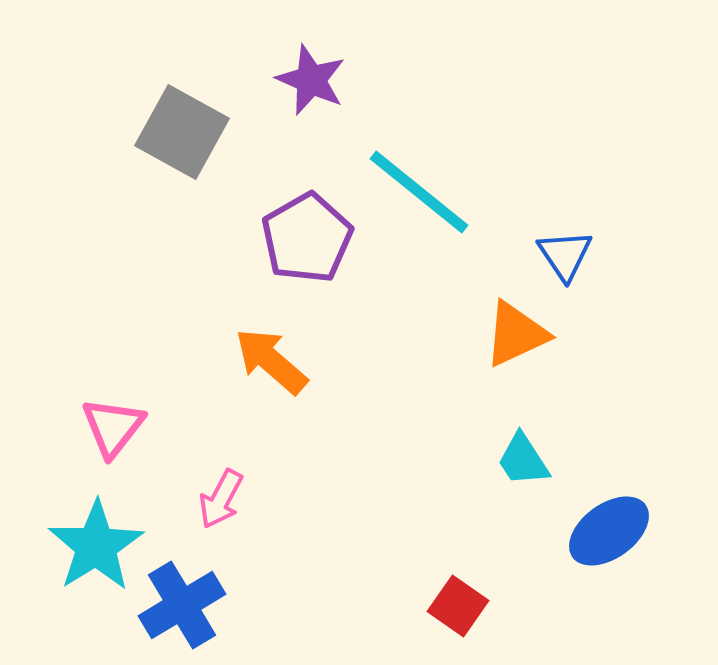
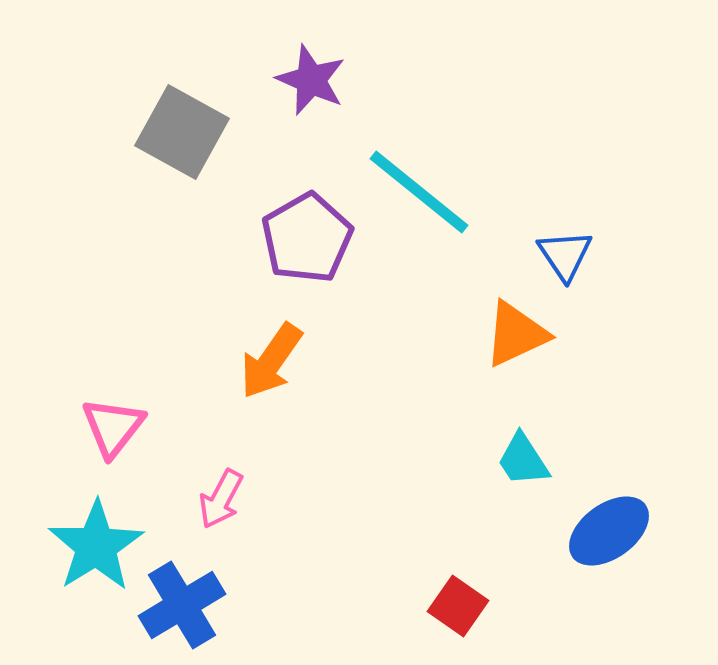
orange arrow: rotated 96 degrees counterclockwise
